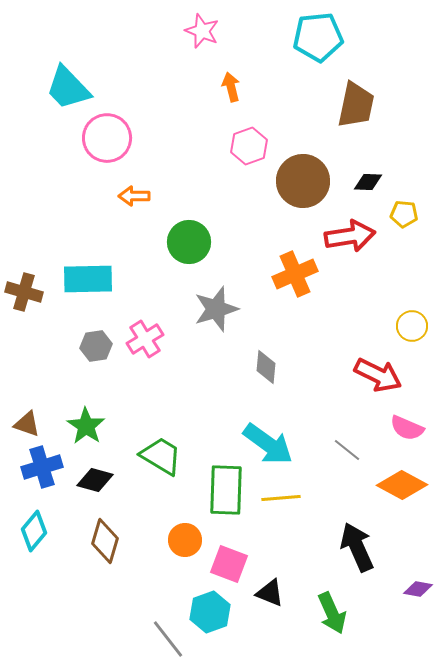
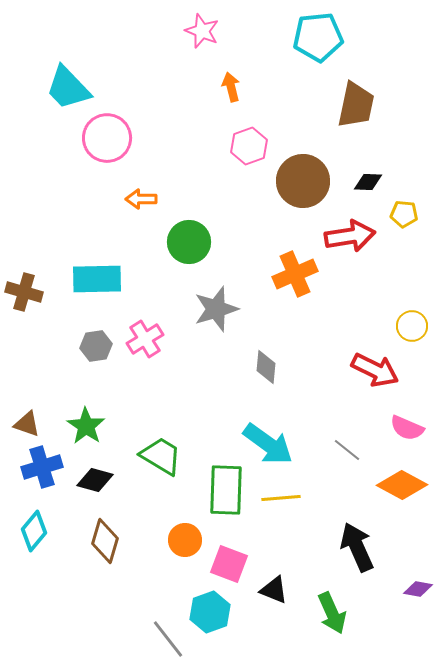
orange arrow at (134, 196): moved 7 px right, 3 px down
cyan rectangle at (88, 279): moved 9 px right
red arrow at (378, 375): moved 3 px left, 5 px up
black triangle at (270, 593): moved 4 px right, 3 px up
